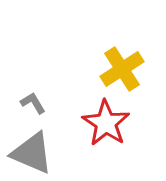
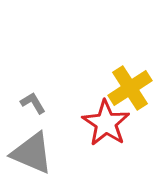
yellow cross: moved 8 px right, 19 px down
